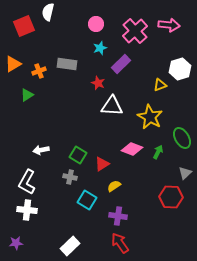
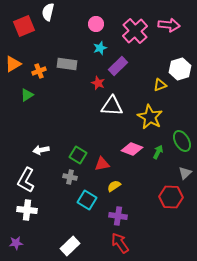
purple rectangle: moved 3 px left, 2 px down
green ellipse: moved 3 px down
red triangle: rotated 21 degrees clockwise
white L-shape: moved 1 px left, 2 px up
